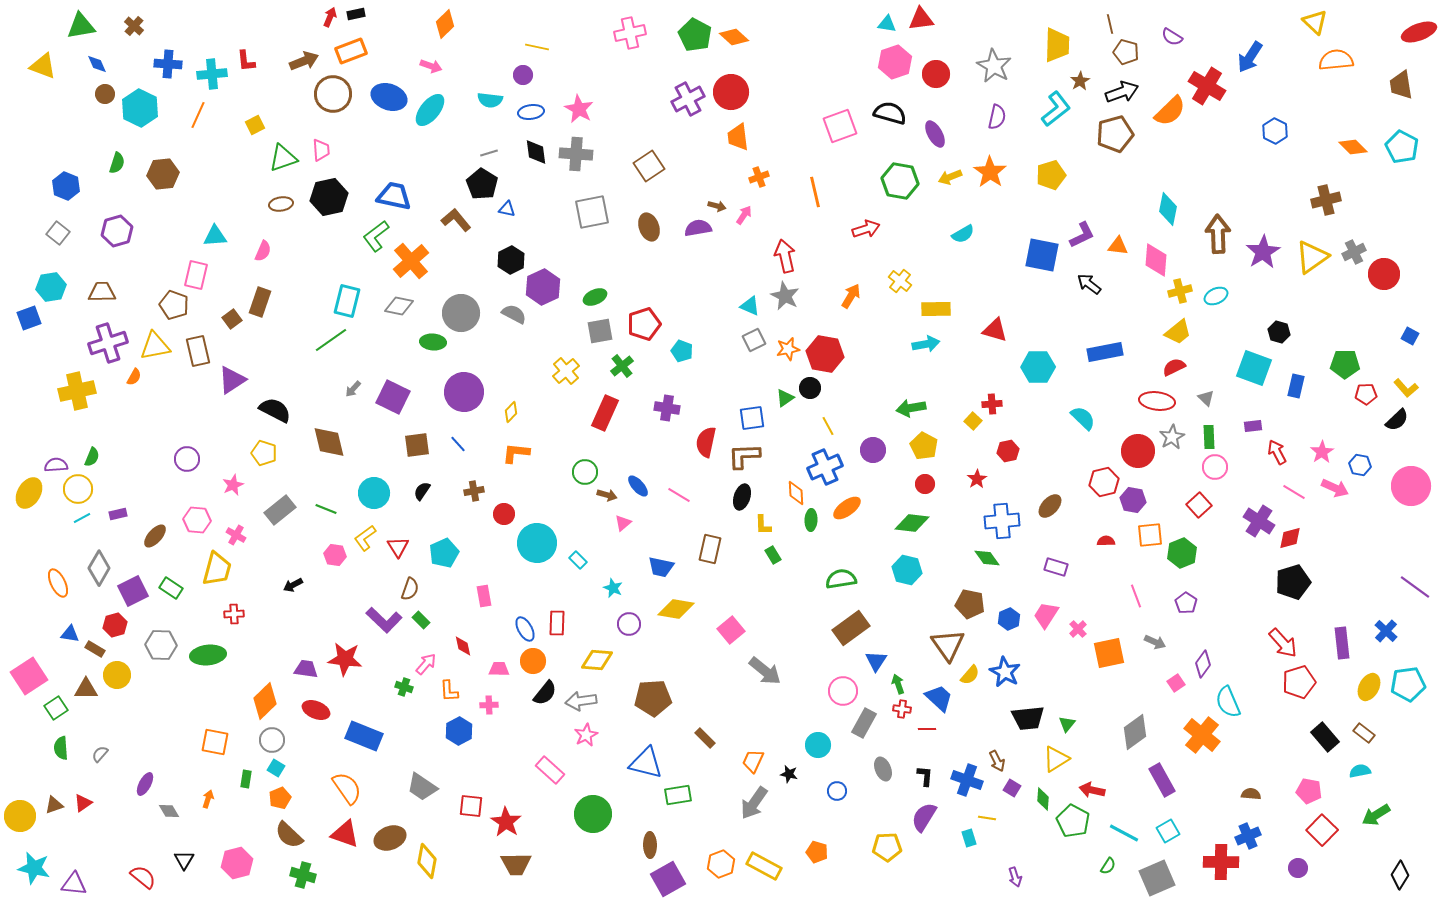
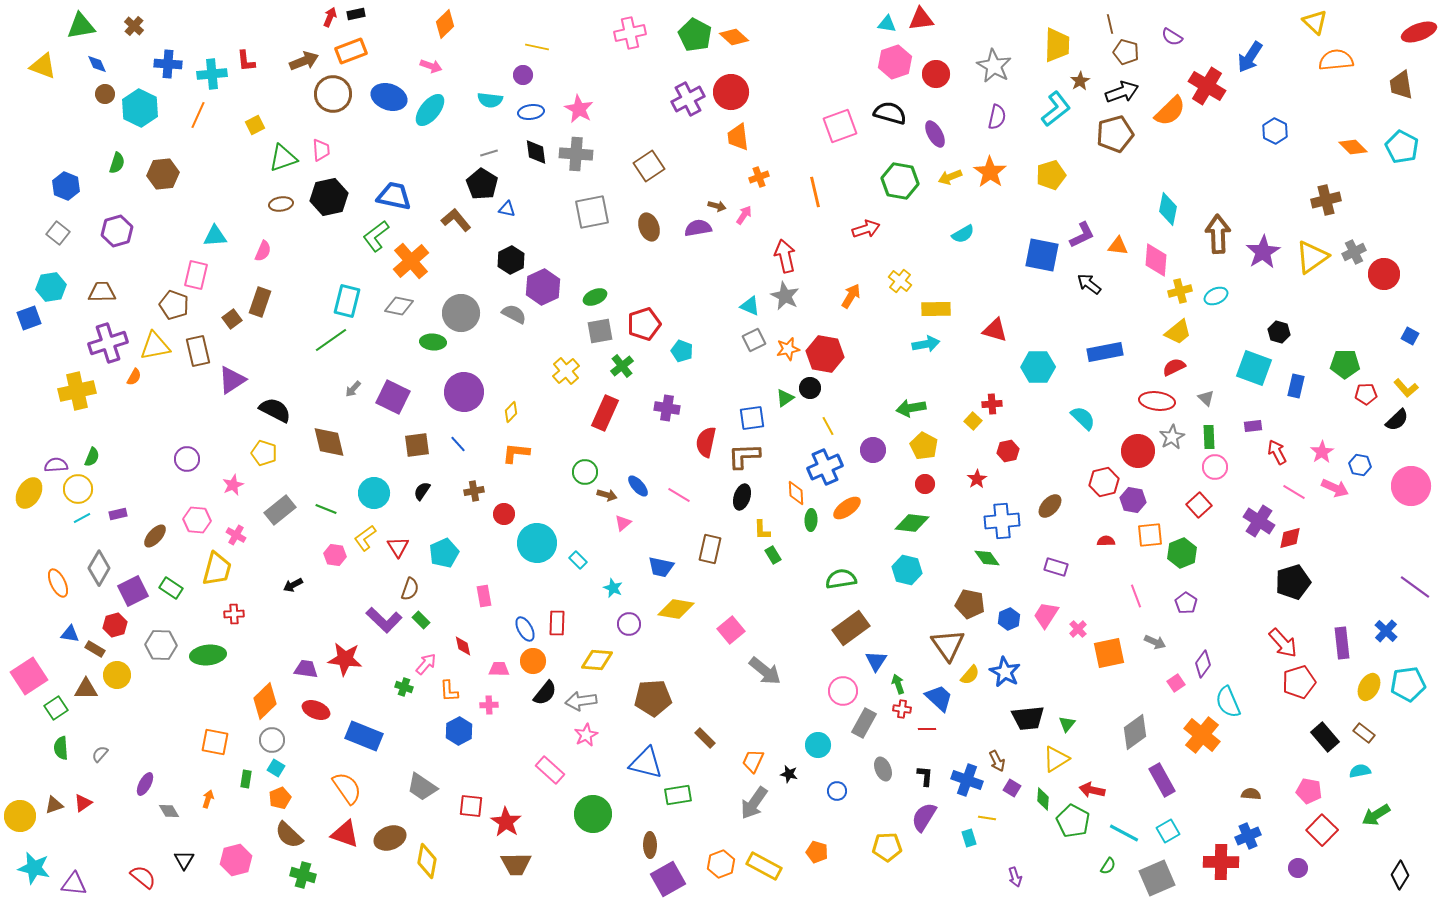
yellow L-shape at (763, 525): moved 1 px left, 5 px down
pink hexagon at (237, 863): moved 1 px left, 3 px up
